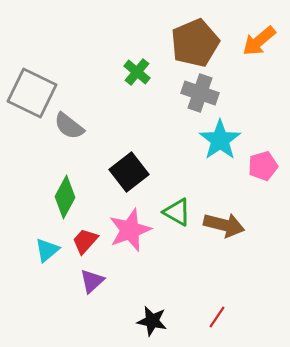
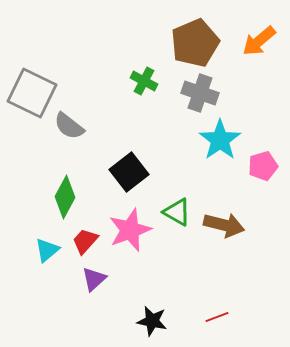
green cross: moved 7 px right, 9 px down; rotated 12 degrees counterclockwise
purple triangle: moved 2 px right, 2 px up
red line: rotated 35 degrees clockwise
